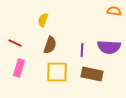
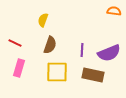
purple semicircle: moved 6 px down; rotated 25 degrees counterclockwise
brown rectangle: moved 1 px right, 1 px down
